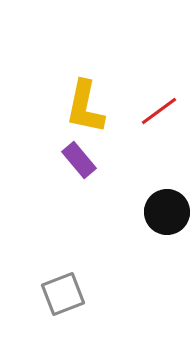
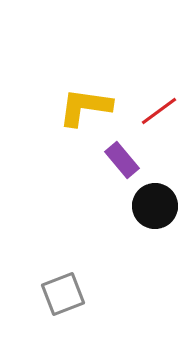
yellow L-shape: rotated 86 degrees clockwise
purple rectangle: moved 43 px right
black circle: moved 12 px left, 6 px up
